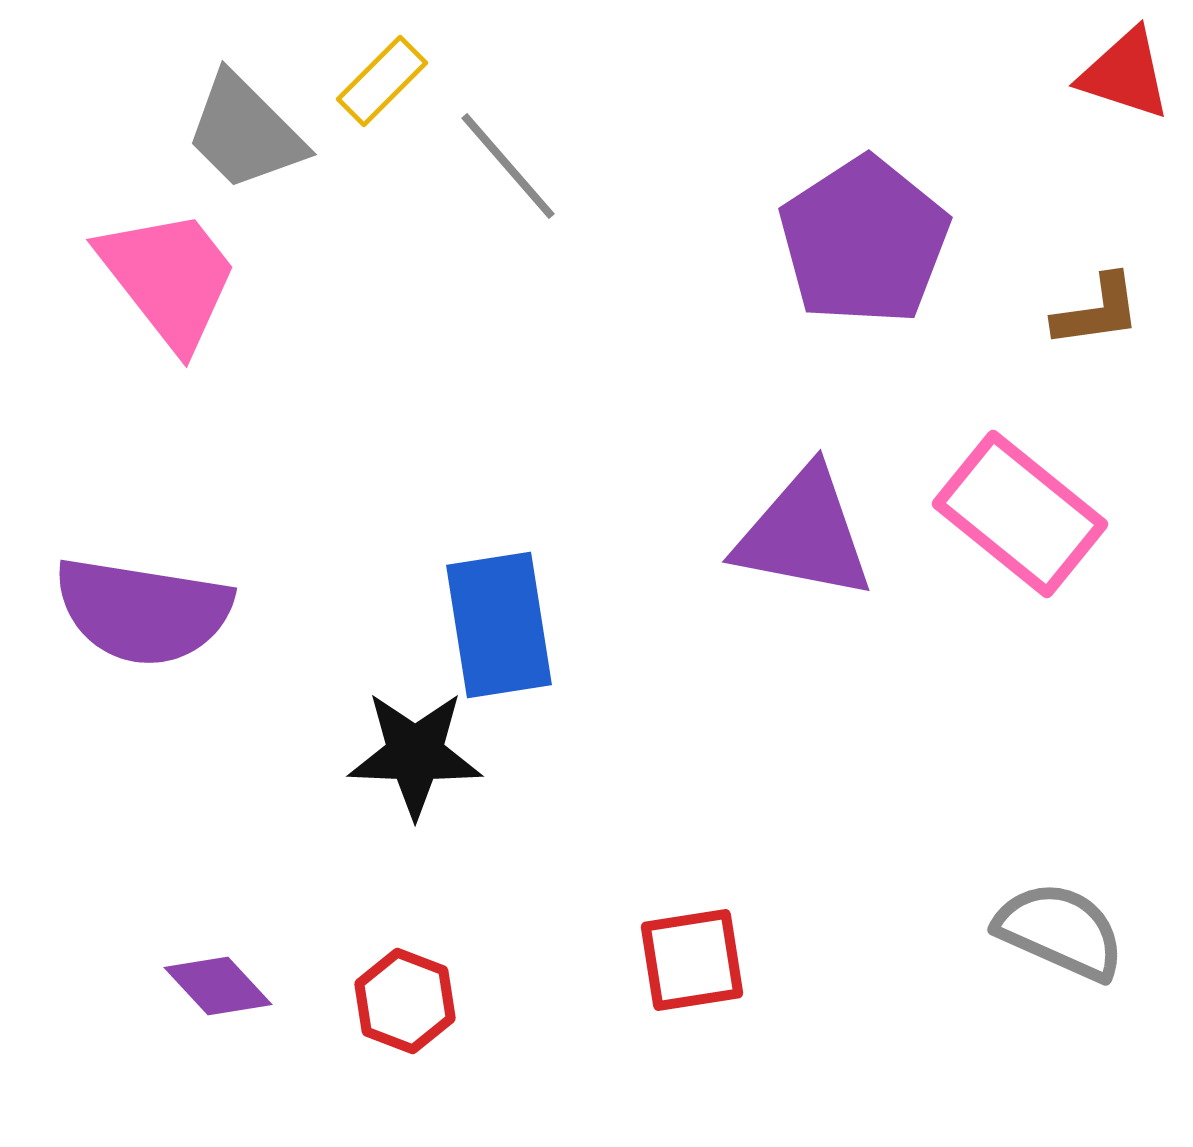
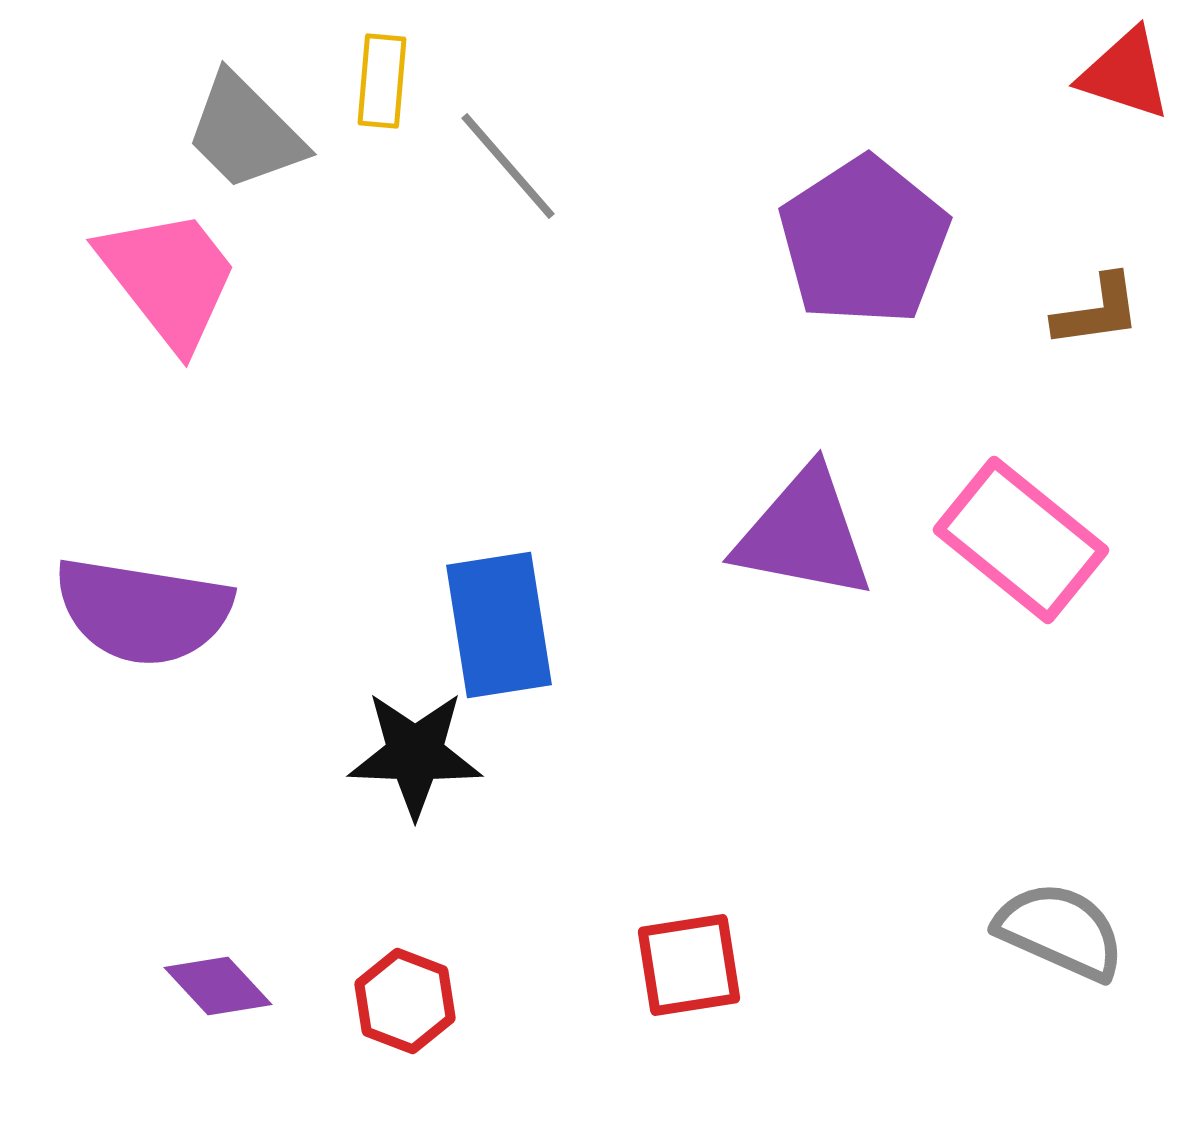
yellow rectangle: rotated 40 degrees counterclockwise
pink rectangle: moved 1 px right, 26 px down
red square: moved 3 px left, 5 px down
